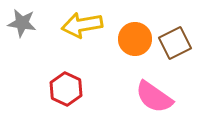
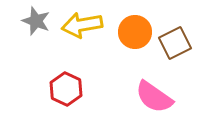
gray star: moved 14 px right, 2 px up; rotated 12 degrees clockwise
orange circle: moved 7 px up
